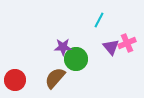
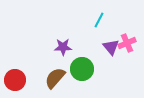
green circle: moved 6 px right, 10 px down
